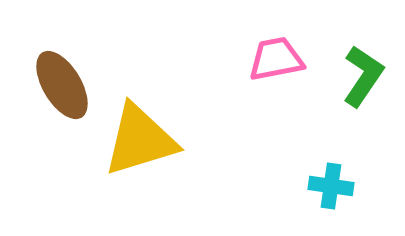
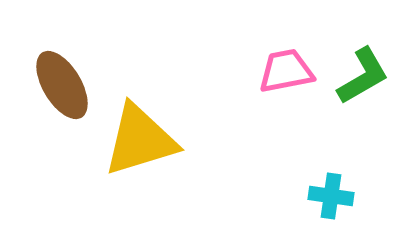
pink trapezoid: moved 10 px right, 12 px down
green L-shape: rotated 26 degrees clockwise
cyan cross: moved 10 px down
